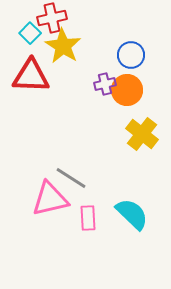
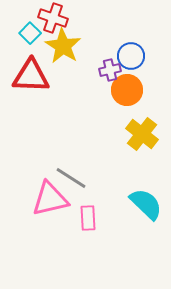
red cross: moved 1 px right; rotated 32 degrees clockwise
blue circle: moved 1 px down
purple cross: moved 5 px right, 14 px up
cyan semicircle: moved 14 px right, 10 px up
